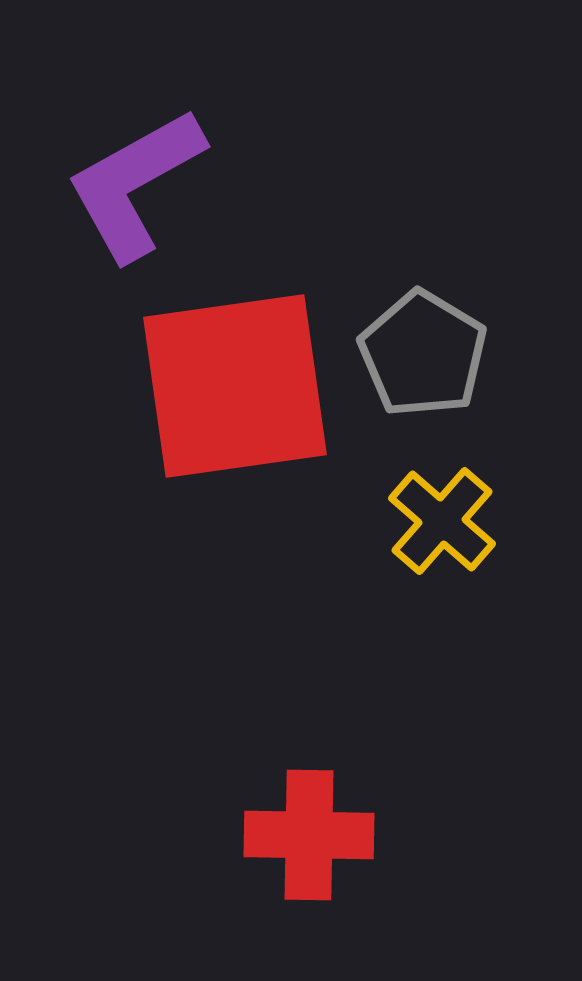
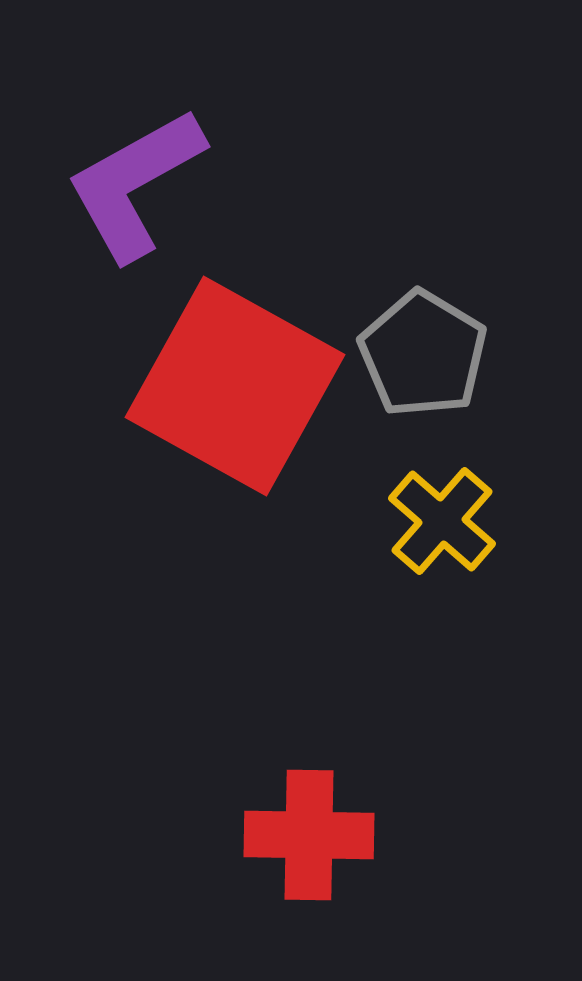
red square: rotated 37 degrees clockwise
